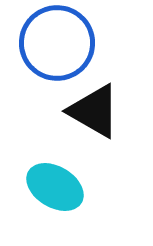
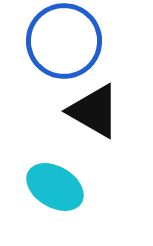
blue circle: moved 7 px right, 2 px up
